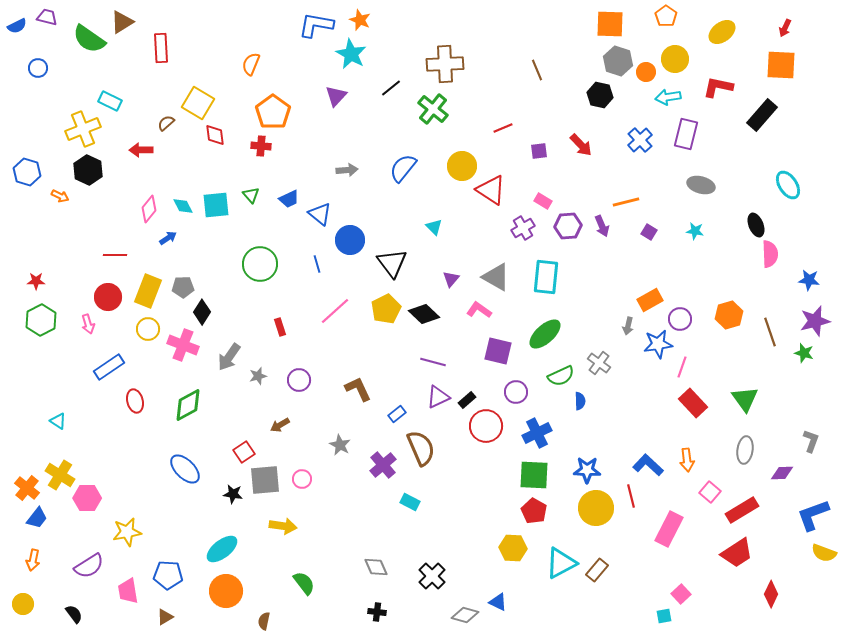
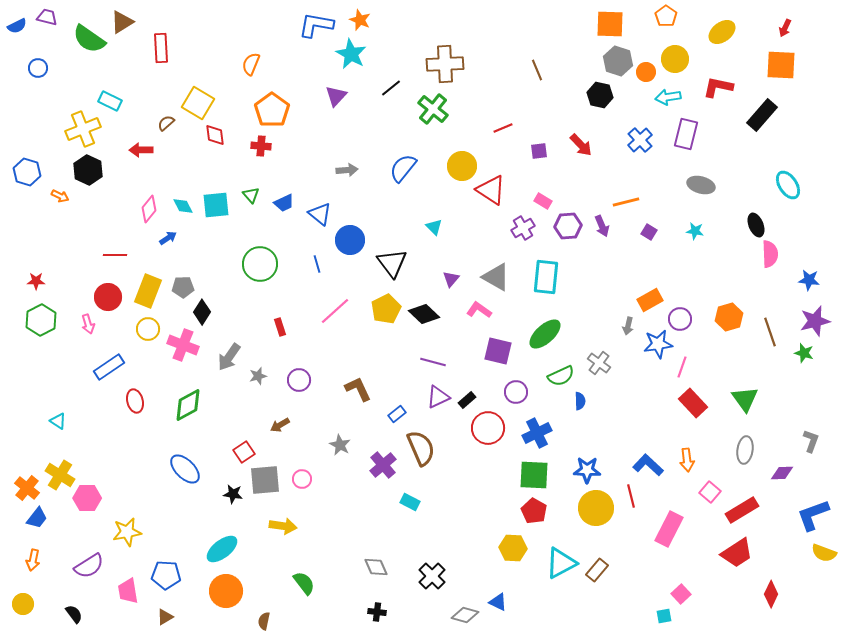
orange pentagon at (273, 112): moved 1 px left, 2 px up
blue trapezoid at (289, 199): moved 5 px left, 4 px down
orange hexagon at (729, 315): moved 2 px down
red circle at (486, 426): moved 2 px right, 2 px down
blue pentagon at (168, 575): moved 2 px left
